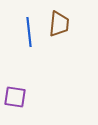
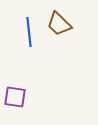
brown trapezoid: rotated 128 degrees clockwise
